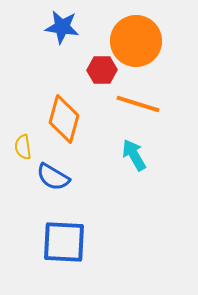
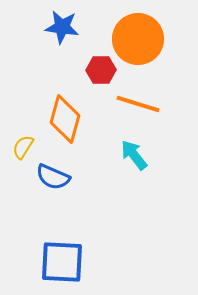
orange circle: moved 2 px right, 2 px up
red hexagon: moved 1 px left
orange diamond: moved 1 px right
yellow semicircle: rotated 40 degrees clockwise
cyan arrow: rotated 8 degrees counterclockwise
blue semicircle: rotated 8 degrees counterclockwise
blue square: moved 2 px left, 20 px down
